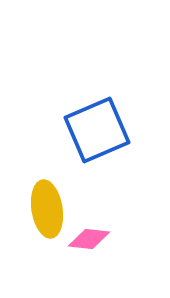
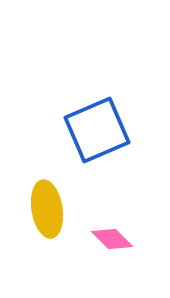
pink diamond: moved 23 px right; rotated 39 degrees clockwise
